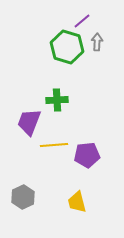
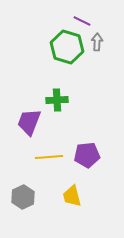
purple line: rotated 66 degrees clockwise
yellow line: moved 5 px left, 12 px down
yellow trapezoid: moved 5 px left, 6 px up
